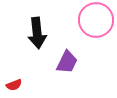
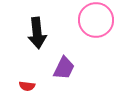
purple trapezoid: moved 3 px left, 6 px down
red semicircle: moved 13 px right, 1 px down; rotated 28 degrees clockwise
